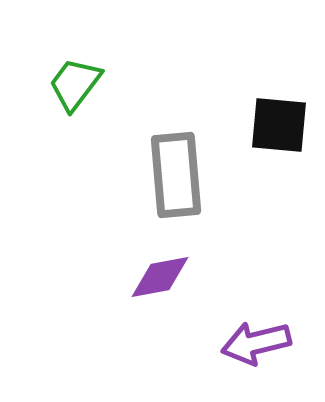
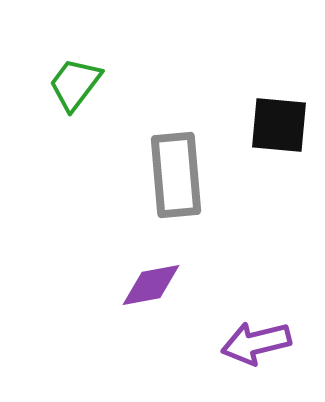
purple diamond: moved 9 px left, 8 px down
